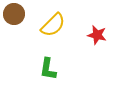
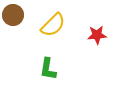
brown circle: moved 1 px left, 1 px down
red star: rotated 18 degrees counterclockwise
